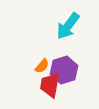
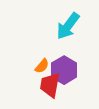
purple hexagon: rotated 12 degrees counterclockwise
